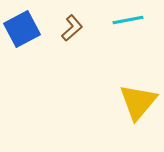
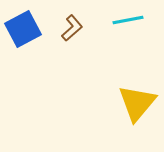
blue square: moved 1 px right
yellow triangle: moved 1 px left, 1 px down
